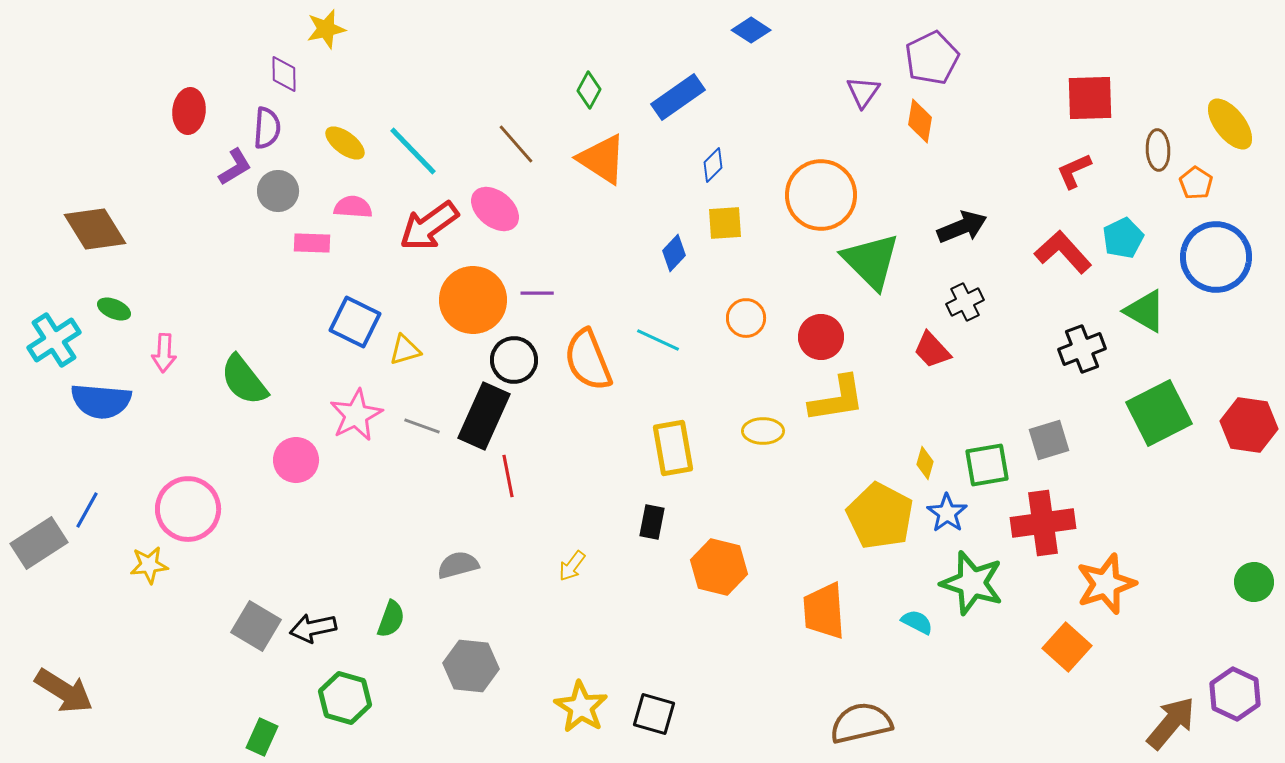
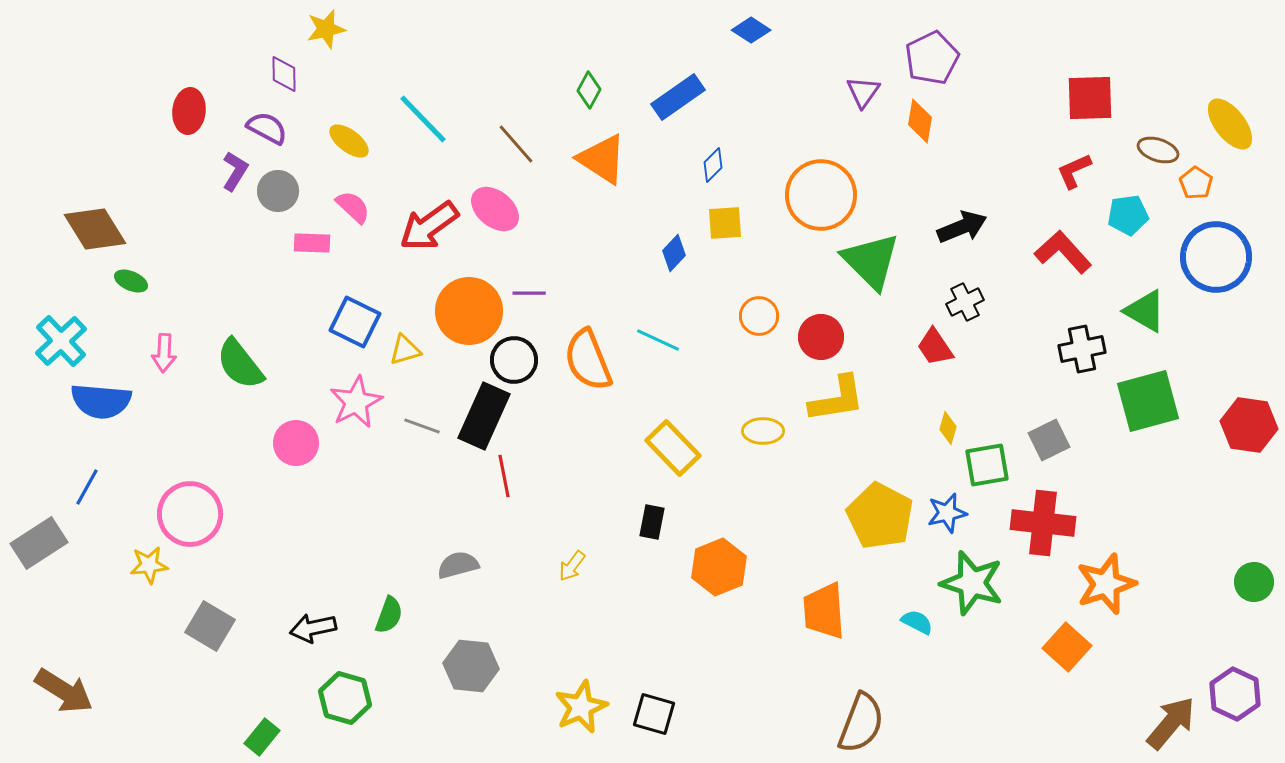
purple semicircle at (267, 128): rotated 66 degrees counterclockwise
yellow ellipse at (345, 143): moved 4 px right, 2 px up
brown ellipse at (1158, 150): rotated 69 degrees counterclockwise
cyan line at (413, 151): moved 10 px right, 32 px up
purple L-shape at (235, 167): moved 4 px down; rotated 27 degrees counterclockwise
pink semicircle at (353, 207): rotated 39 degrees clockwise
cyan pentagon at (1123, 238): moved 5 px right, 23 px up; rotated 18 degrees clockwise
purple line at (537, 293): moved 8 px left
orange circle at (473, 300): moved 4 px left, 11 px down
green ellipse at (114, 309): moved 17 px right, 28 px up
orange circle at (746, 318): moved 13 px right, 2 px up
cyan cross at (54, 340): moved 7 px right, 1 px down; rotated 10 degrees counterclockwise
black cross at (1082, 349): rotated 9 degrees clockwise
red trapezoid at (932, 350): moved 3 px right, 3 px up; rotated 9 degrees clockwise
green semicircle at (244, 380): moved 4 px left, 16 px up
green square at (1159, 413): moved 11 px left, 12 px up; rotated 12 degrees clockwise
pink star at (356, 415): moved 13 px up
gray square at (1049, 440): rotated 9 degrees counterclockwise
yellow rectangle at (673, 448): rotated 34 degrees counterclockwise
pink circle at (296, 460): moved 17 px up
yellow diamond at (925, 463): moved 23 px right, 35 px up
red line at (508, 476): moved 4 px left
pink circle at (188, 509): moved 2 px right, 5 px down
blue line at (87, 510): moved 23 px up
blue star at (947, 513): rotated 24 degrees clockwise
red cross at (1043, 523): rotated 14 degrees clockwise
orange hexagon at (719, 567): rotated 24 degrees clockwise
green semicircle at (391, 619): moved 2 px left, 4 px up
gray square at (256, 626): moved 46 px left
yellow star at (581, 707): rotated 16 degrees clockwise
brown semicircle at (861, 723): rotated 124 degrees clockwise
green rectangle at (262, 737): rotated 15 degrees clockwise
